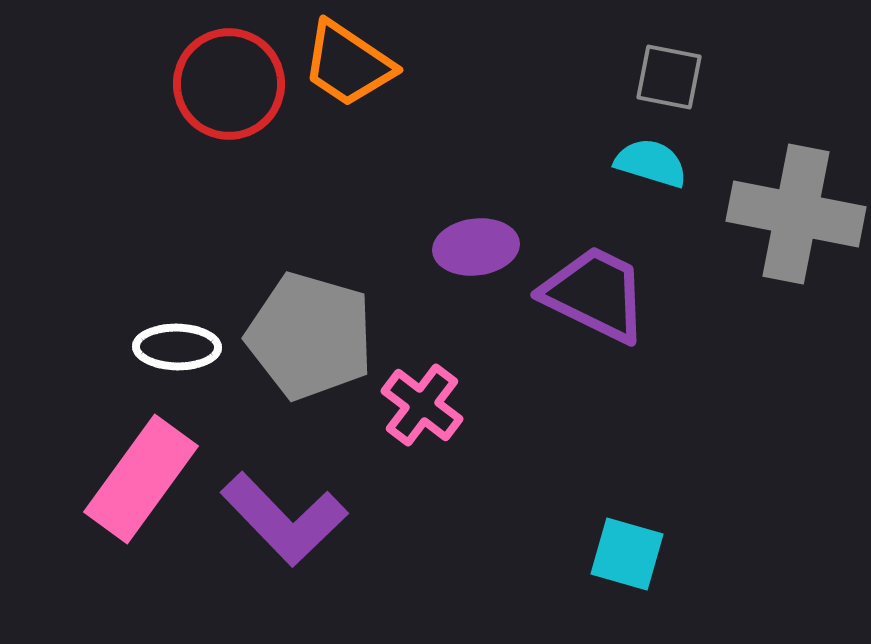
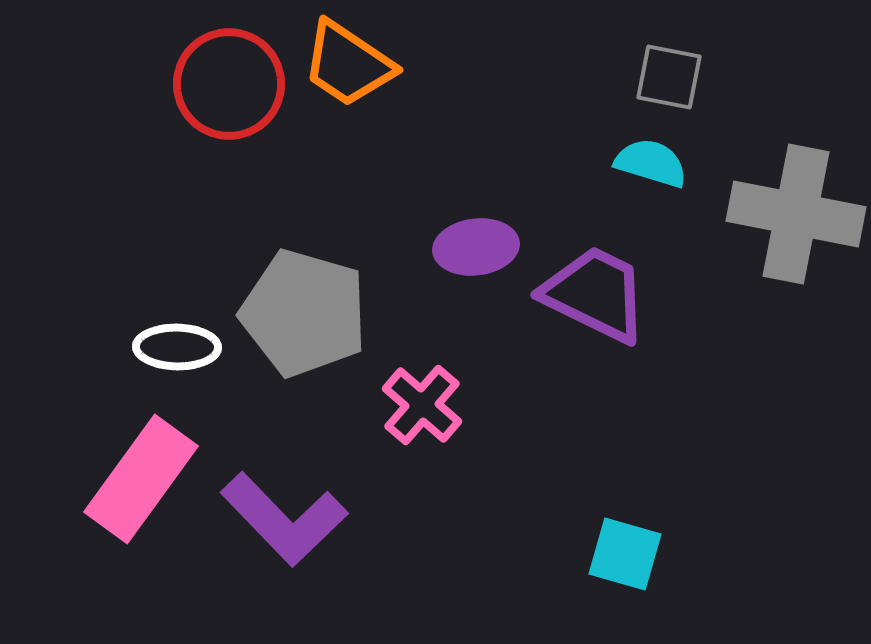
gray pentagon: moved 6 px left, 23 px up
pink cross: rotated 4 degrees clockwise
cyan square: moved 2 px left
